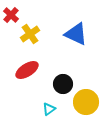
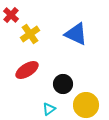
yellow circle: moved 3 px down
